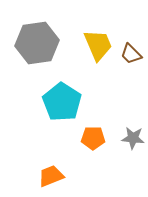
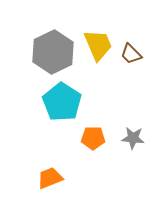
gray hexagon: moved 16 px right, 9 px down; rotated 18 degrees counterclockwise
orange trapezoid: moved 1 px left, 2 px down
